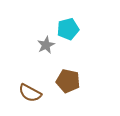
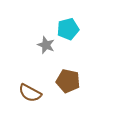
gray star: rotated 24 degrees counterclockwise
